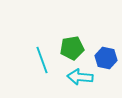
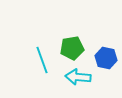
cyan arrow: moved 2 px left
